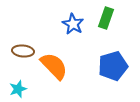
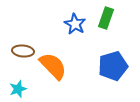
blue star: moved 2 px right
orange semicircle: moved 1 px left
